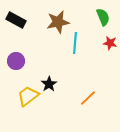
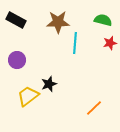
green semicircle: moved 3 px down; rotated 54 degrees counterclockwise
brown star: rotated 10 degrees clockwise
red star: rotated 24 degrees counterclockwise
purple circle: moved 1 px right, 1 px up
black star: rotated 14 degrees clockwise
orange line: moved 6 px right, 10 px down
